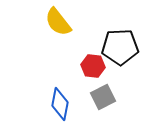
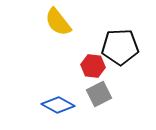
gray square: moved 4 px left, 3 px up
blue diamond: moved 2 px left, 1 px down; rotated 72 degrees counterclockwise
